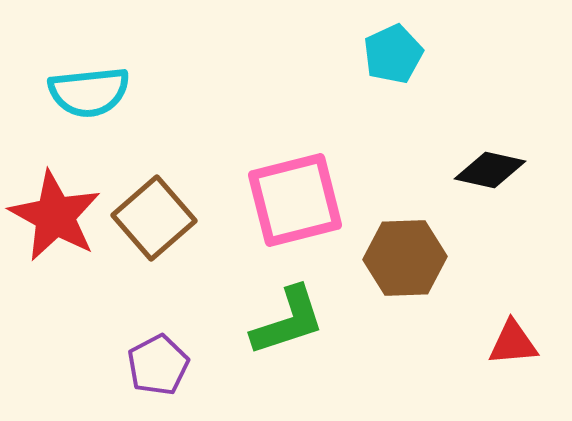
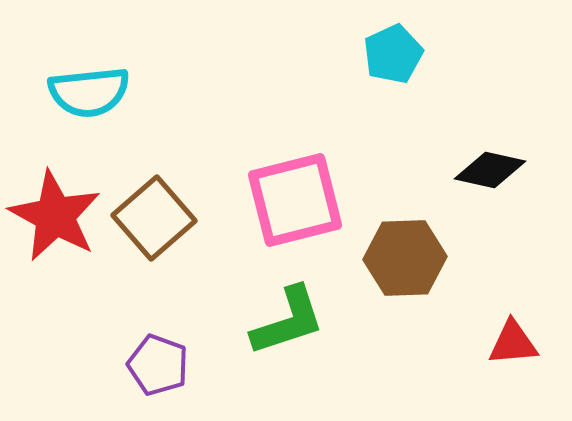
purple pentagon: rotated 24 degrees counterclockwise
